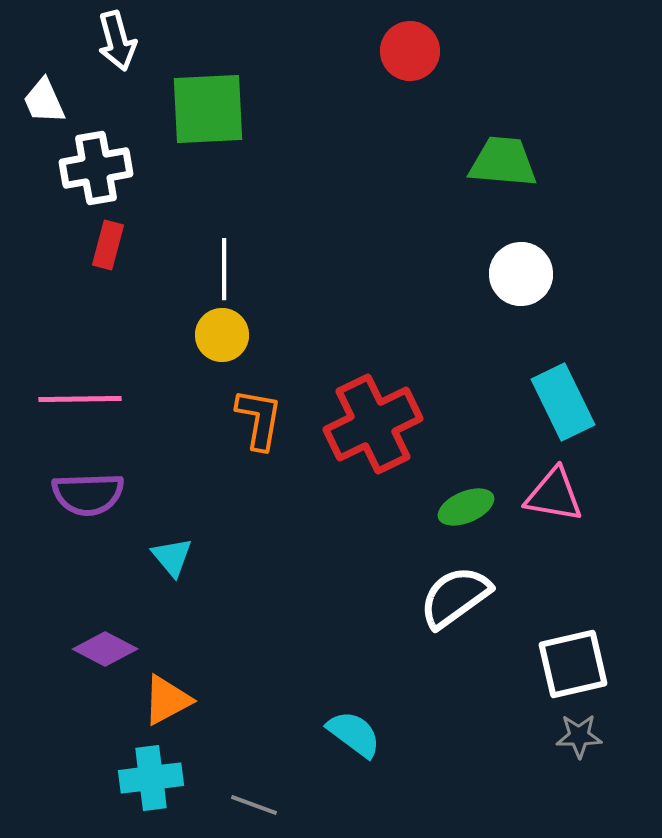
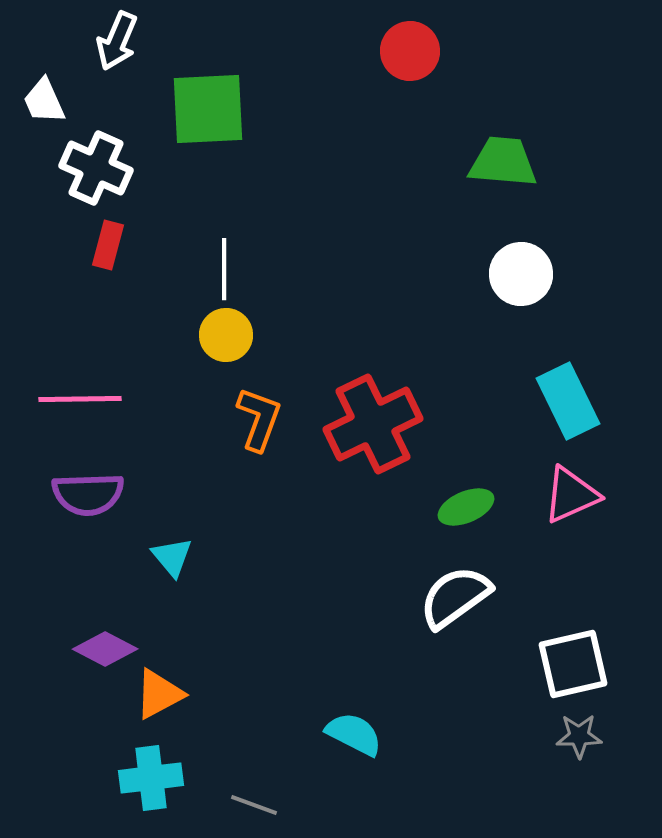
white arrow: rotated 38 degrees clockwise
white cross: rotated 34 degrees clockwise
yellow circle: moved 4 px right
cyan rectangle: moved 5 px right, 1 px up
orange L-shape: rotated 10 degrees clockwise
pink triangle: moved 17 px right; rotated 34 degrees counterclockwise
orange triangle: moved 8 px left, 6 px up
cyan semicircle: rotated 10 degrees counterclockwise
